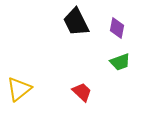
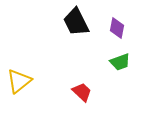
yellow triangle: moved 8 px up
